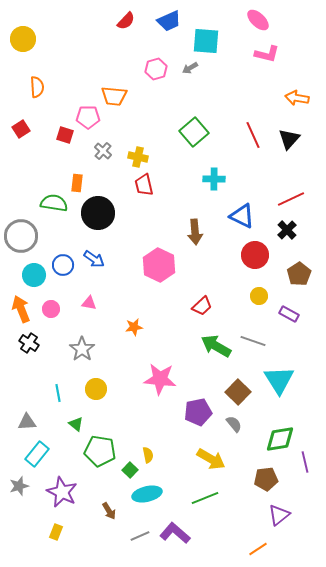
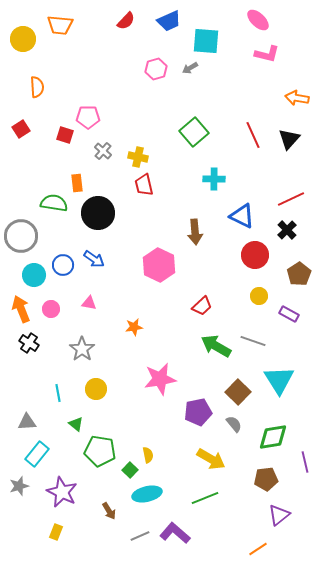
orange trapezoid at (114, 96): moved 54 px left, 71 px up
orange rectangle at (77, 183): rotated 12 degrees counterclockwise
pink star at (160, 379): rotated 16 degrees counterclockwise
green diamond at (280, 439): moved 7 px left, 2 px up
